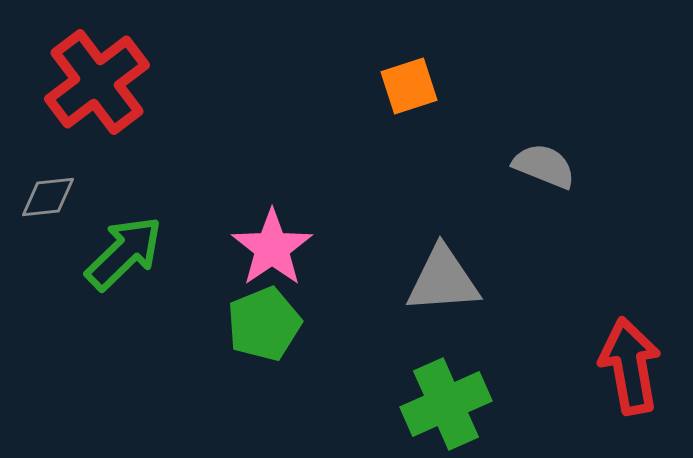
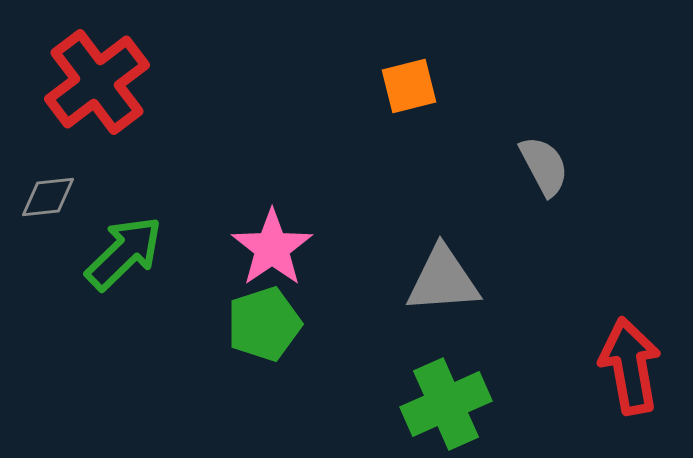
orange square: rotated 4 degrees clockwise
gray semicircle: rotated 40 degrees clockwise
green pentagon: rotated 4 degrees clockwise
